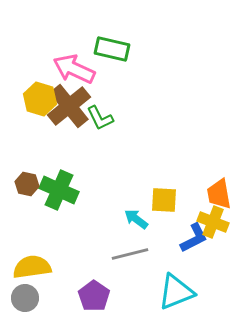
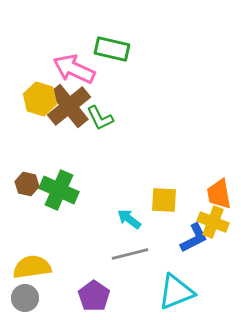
cyan arrow: moved 7 px left
